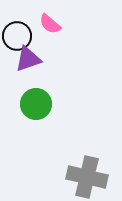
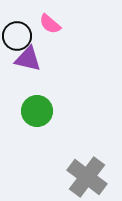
purple triangle: rotated 32 degrees clockwise
green circle: moved 1 px right, 7 px down
gray cross: rotated 24 degrees clockwise
